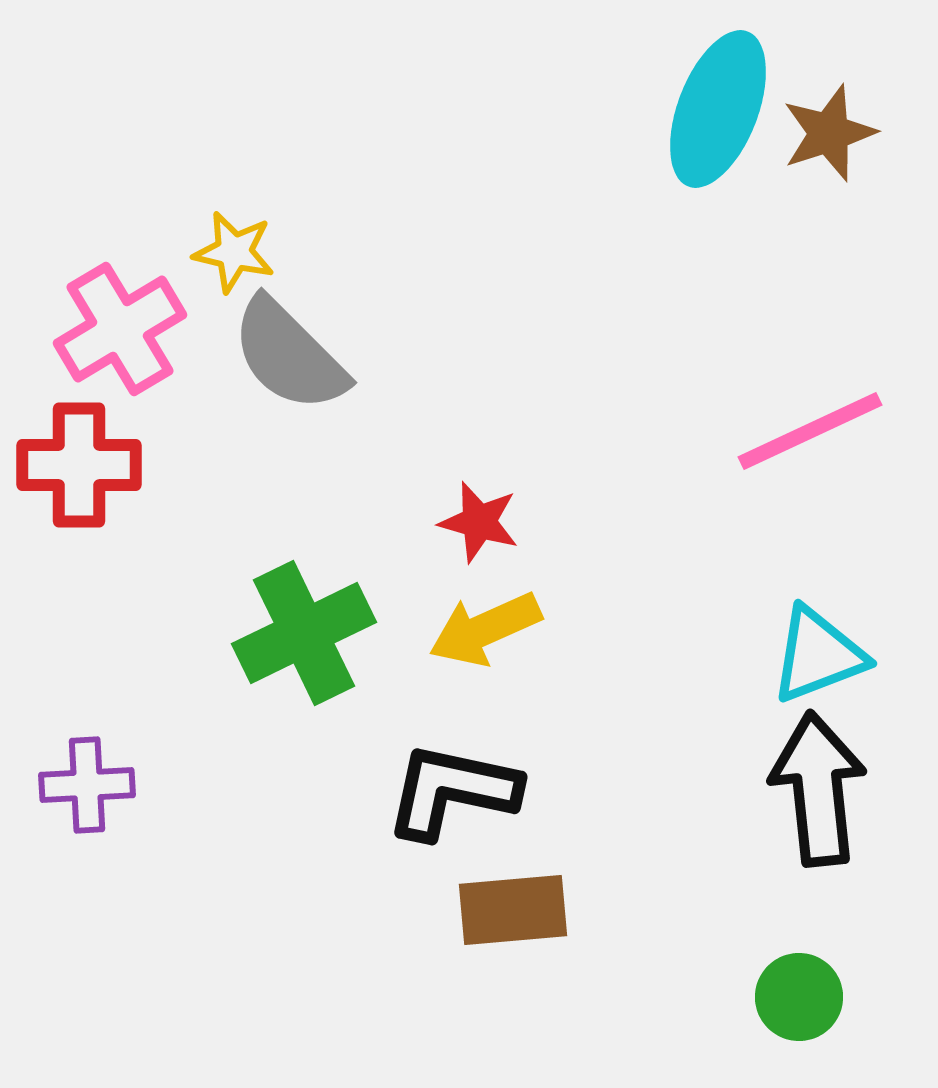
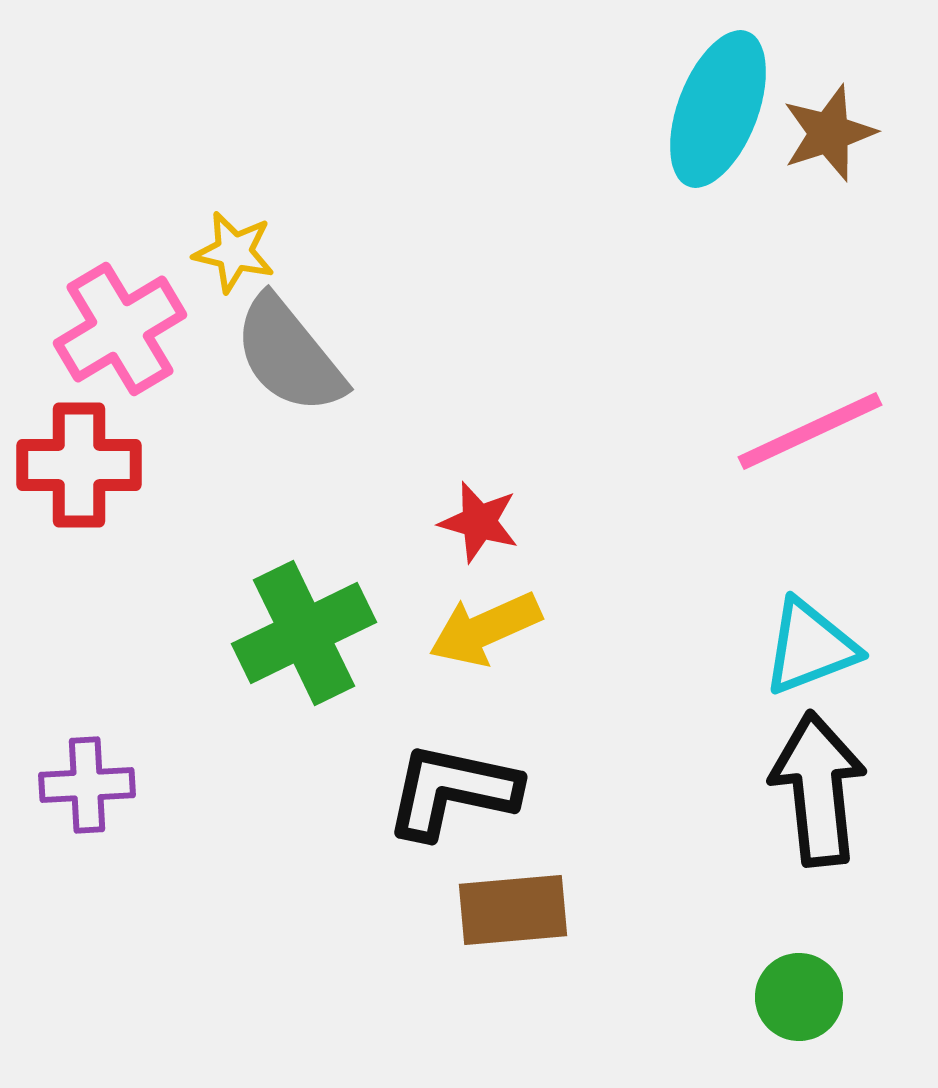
gray semicircle: rotated 6 degrees clockwise
cyan triangle: moved 8 px left, 8 px up
